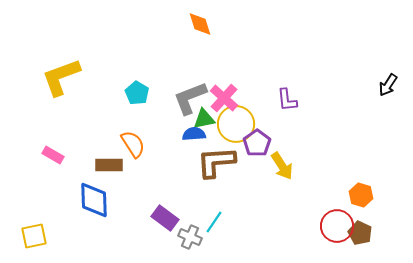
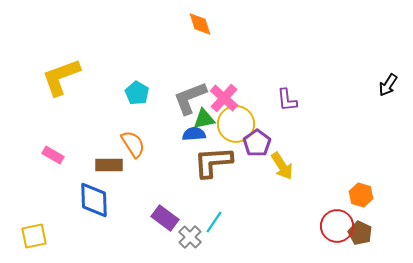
brown L-shape: moved 3 px left
gray cross: rotated 20 degrees clockwise
